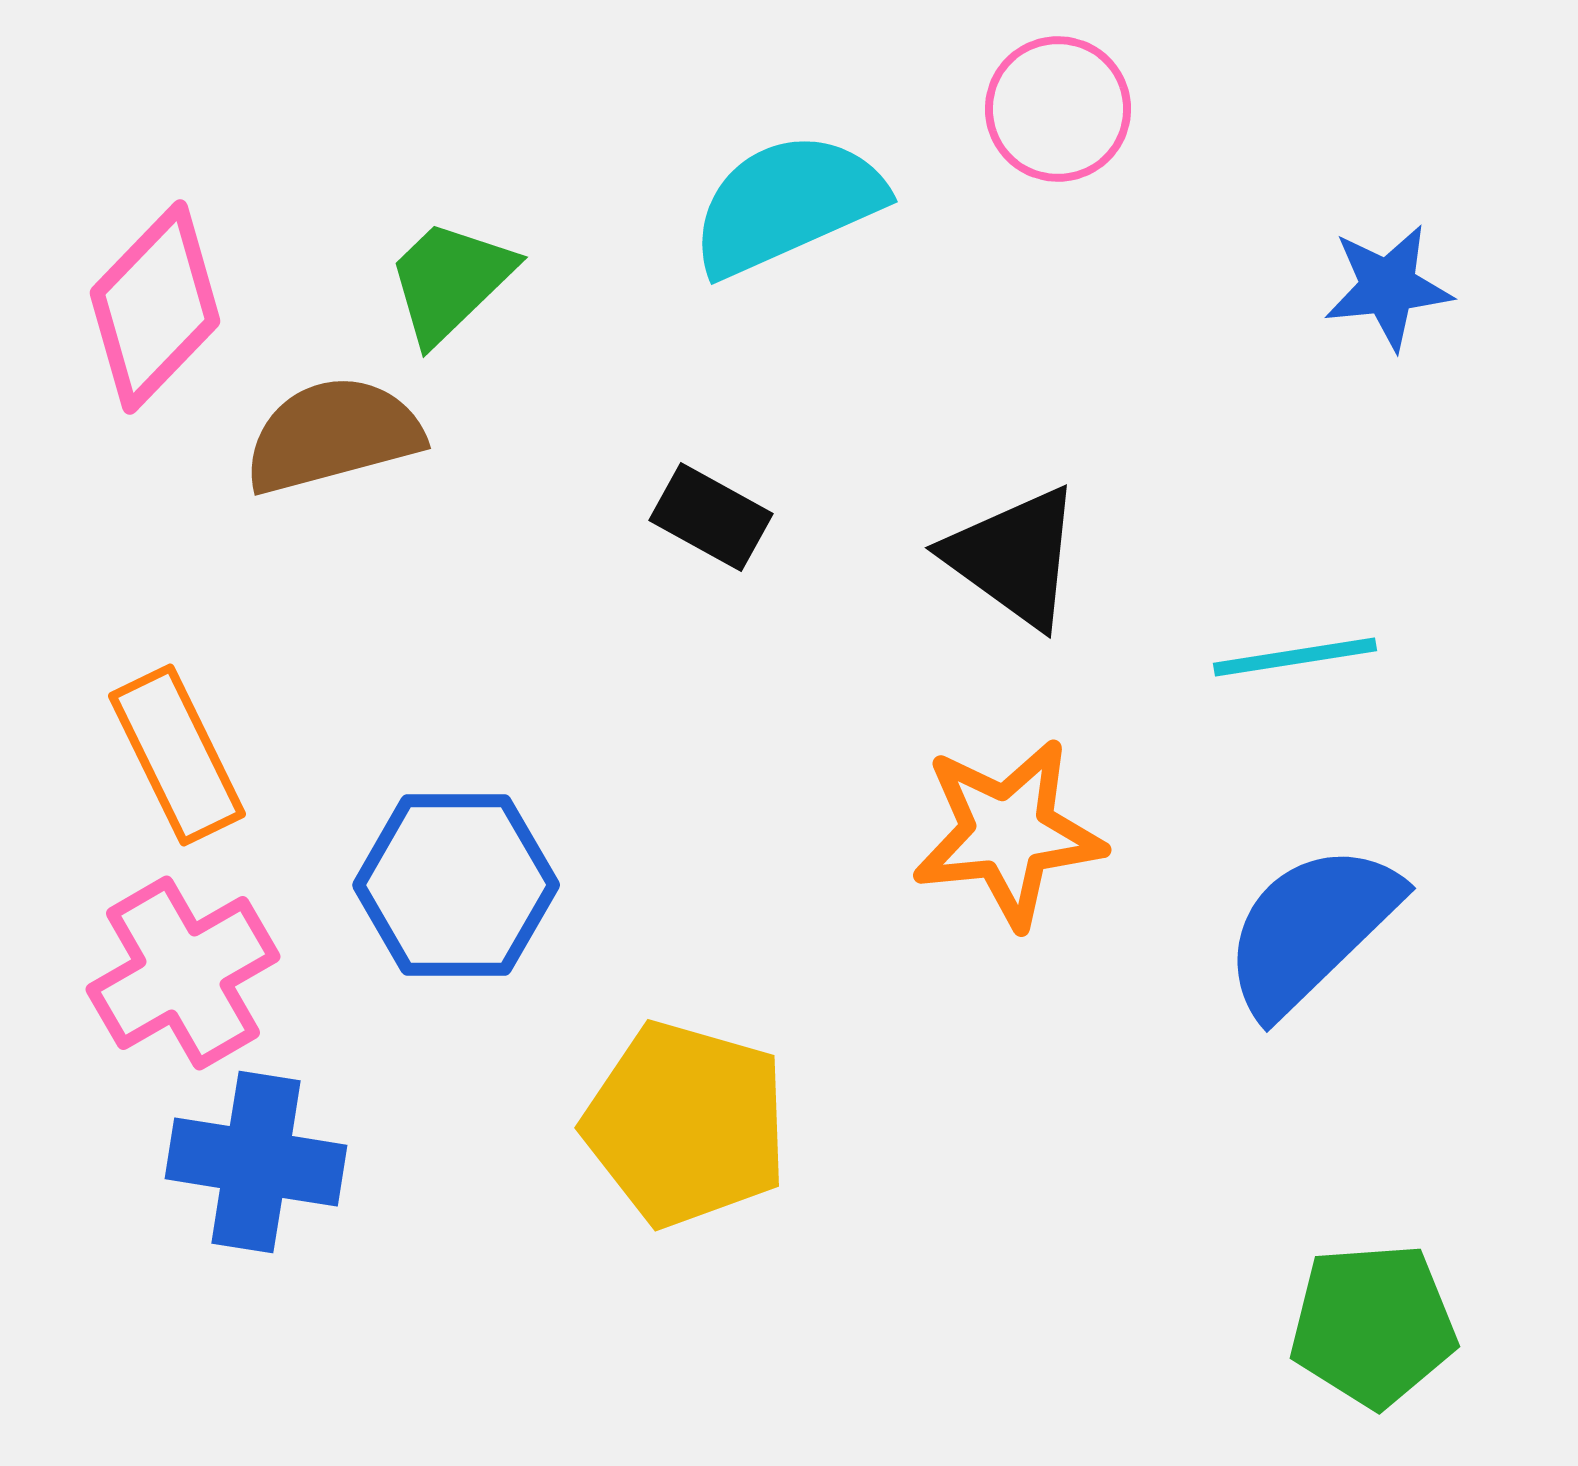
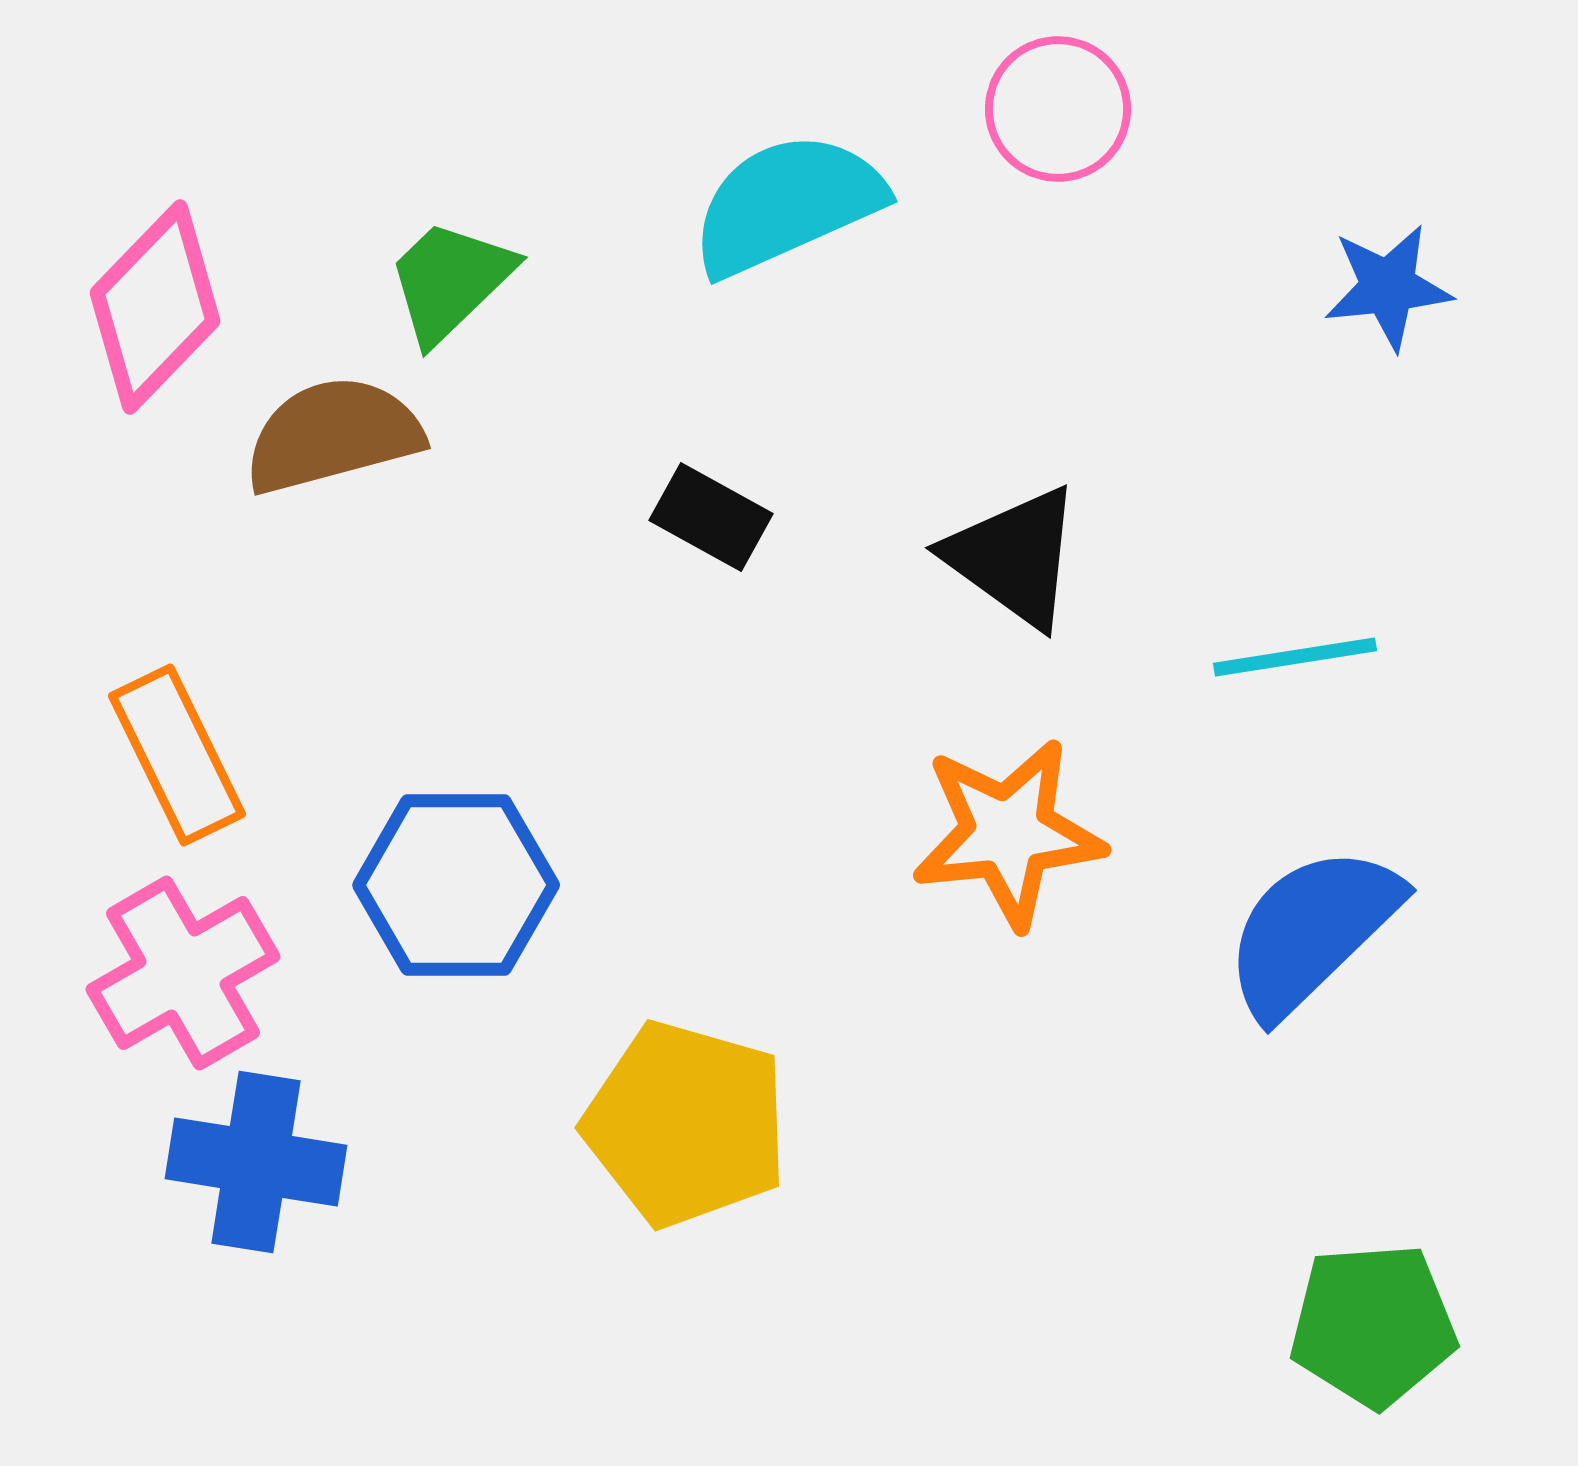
blue semicircle: moved 1 px right, 2 px down
